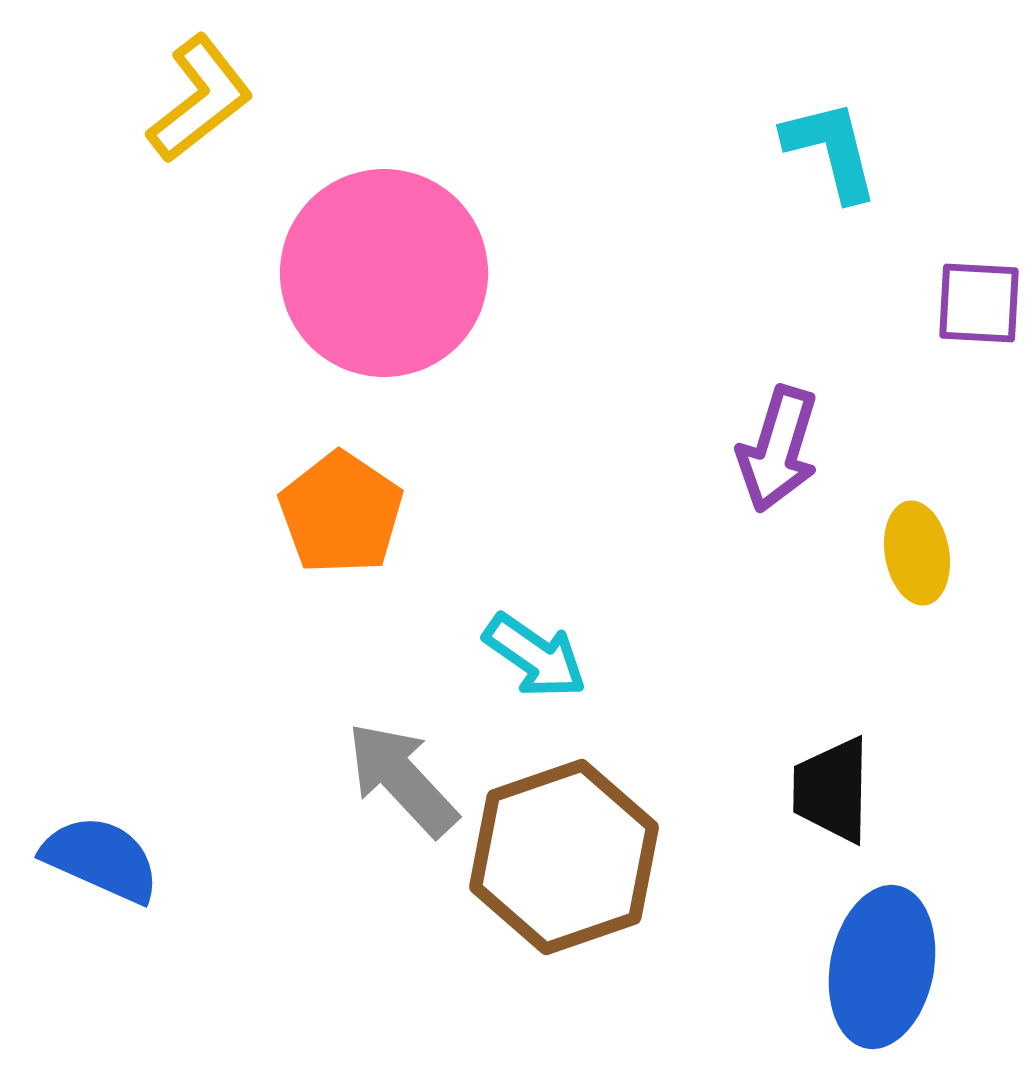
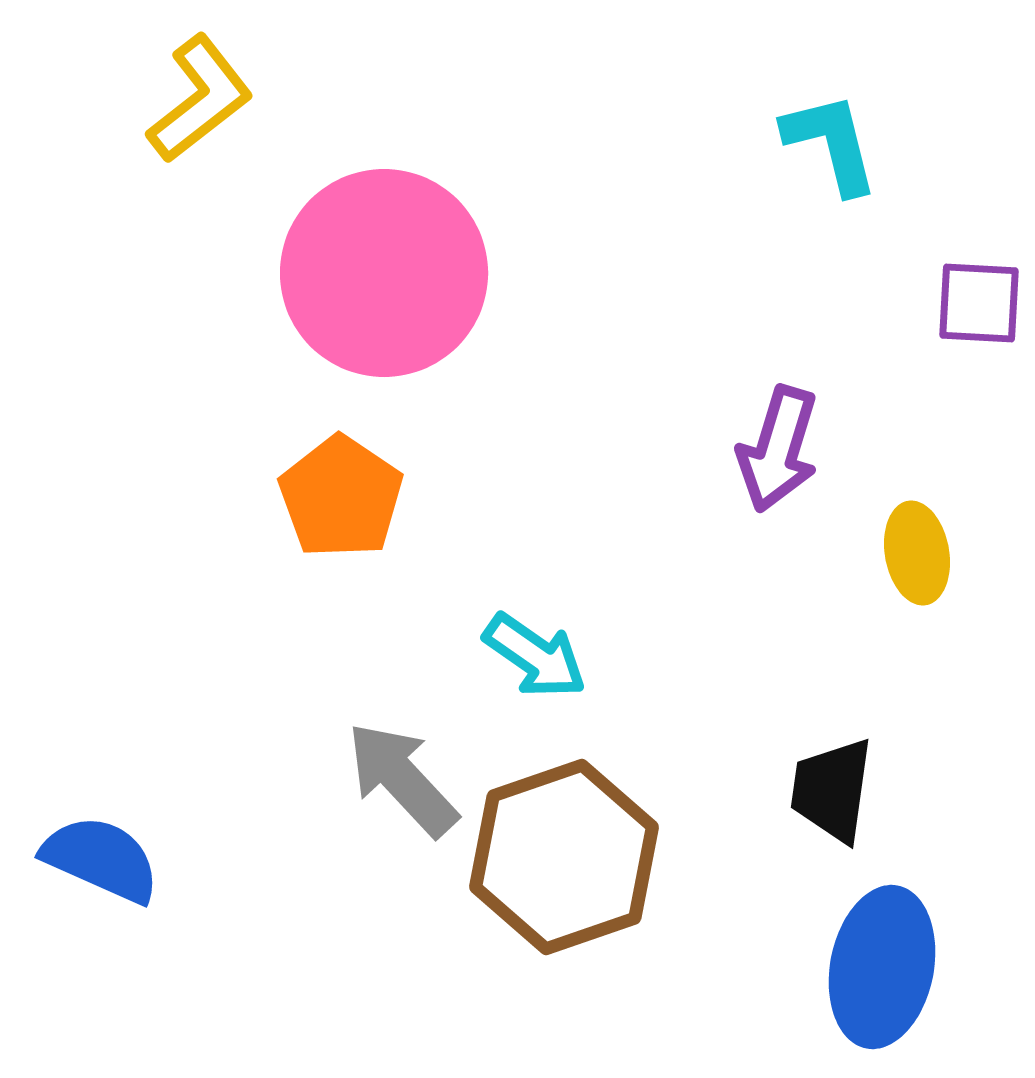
cyan L-shape: moved 7 px up
orange pentagon: moved 16 px up
black trapezoid: rotated 7 degrees clockwise
